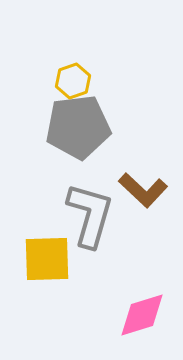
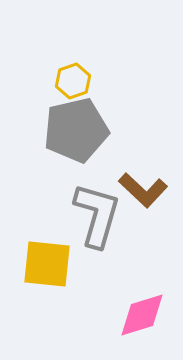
gray pentagon: moved 2 px left, 3 px down; rotated 6 degrees counterclockwise
gray L-shape: moved 7 px right
yellow square: moved 5 px down; rotated 8 degrees clockwise
